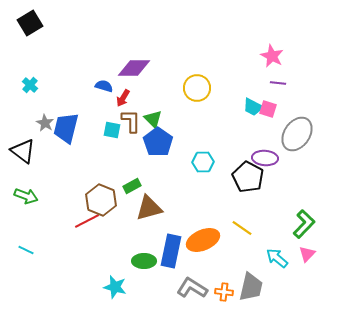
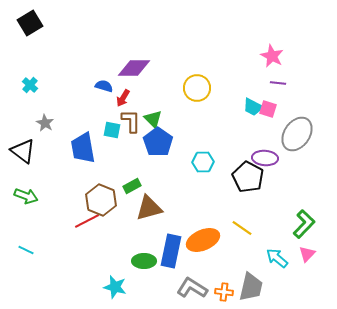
blue trapezoid: moved 17 px right, 20 px down; rotated 24 degrees counterclockwise
